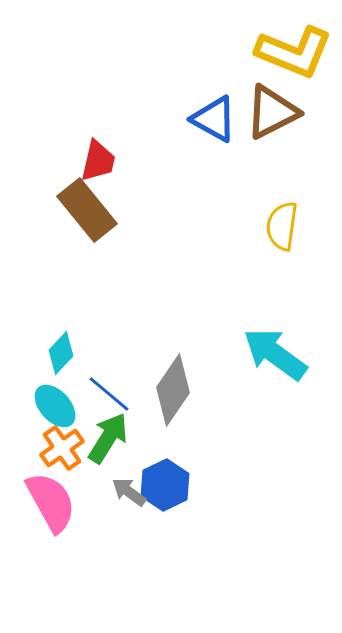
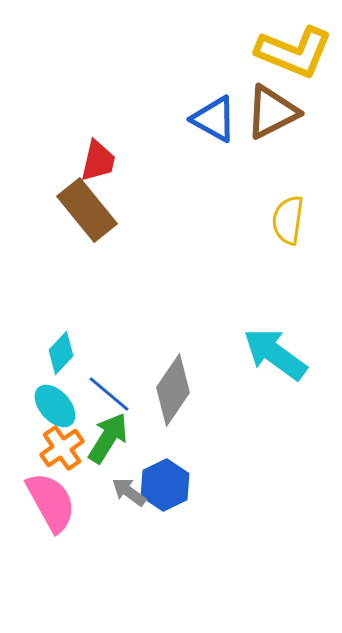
yellow semicircle: moved 6 px right, 6 px up
